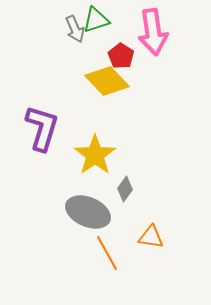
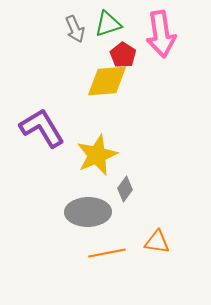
green triangle: moved 12 px right, 4 px down
pink arrow: moved 8 px right, 2 px down
red pentagon: moved 2 px right, 1 px up
yellow diamond: rotated 51 degrees counterclockwise
purple L-shape: rotated 48 degrees counterclockwise
yellow star: moved 2 px right; rotated 12 degrees clockwise
gray ellipse: rotated 24 degrees counterclockwise
orange triangle: moved 6 px right, 5 px down
orange line: rotated 72 degrees counterclockwise
